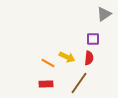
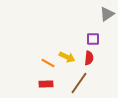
gray triangle: moved 3 px right
